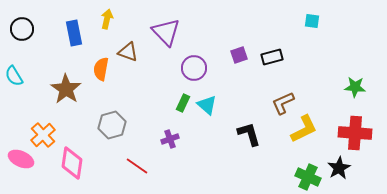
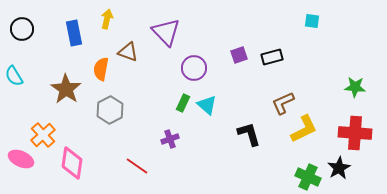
gray hexagon: moved 2 px left, 15 px up; rotated 12 degrees counterclockwise
